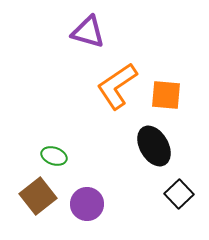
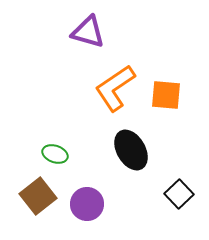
orange L-shape: moved 2 px left, 2 px down
black ellipse: moved 23 px left, 4 px down
green ellipse: moved 1 px right, 2 px up
